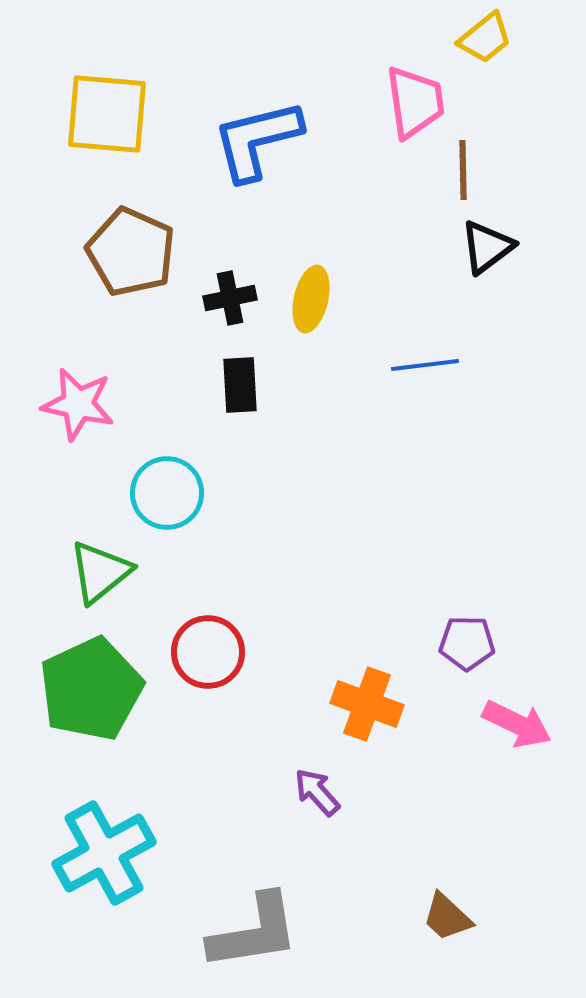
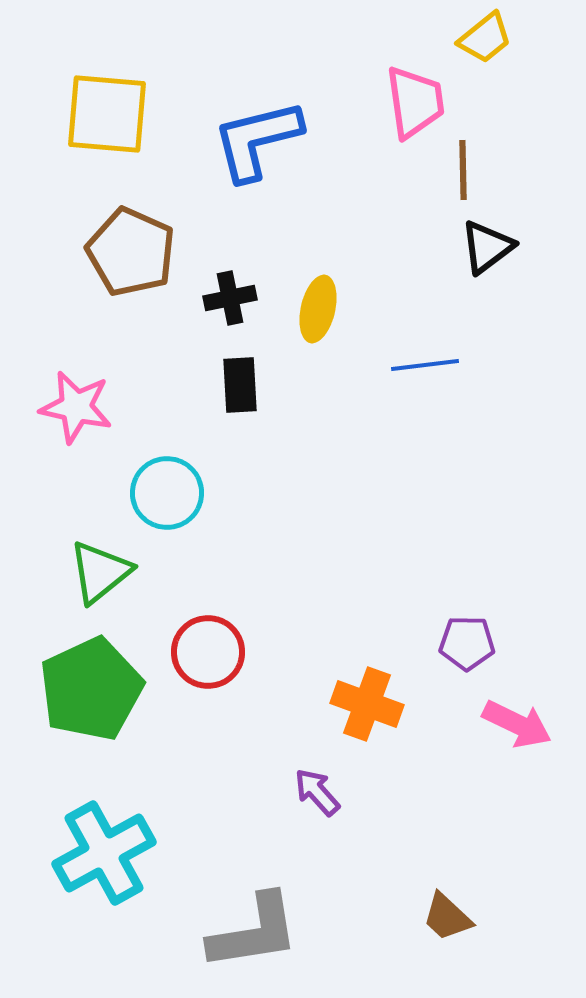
yellow ellipse: moved 7 px right, 10 px down
pink star: moved 2 px left, 3 px down
